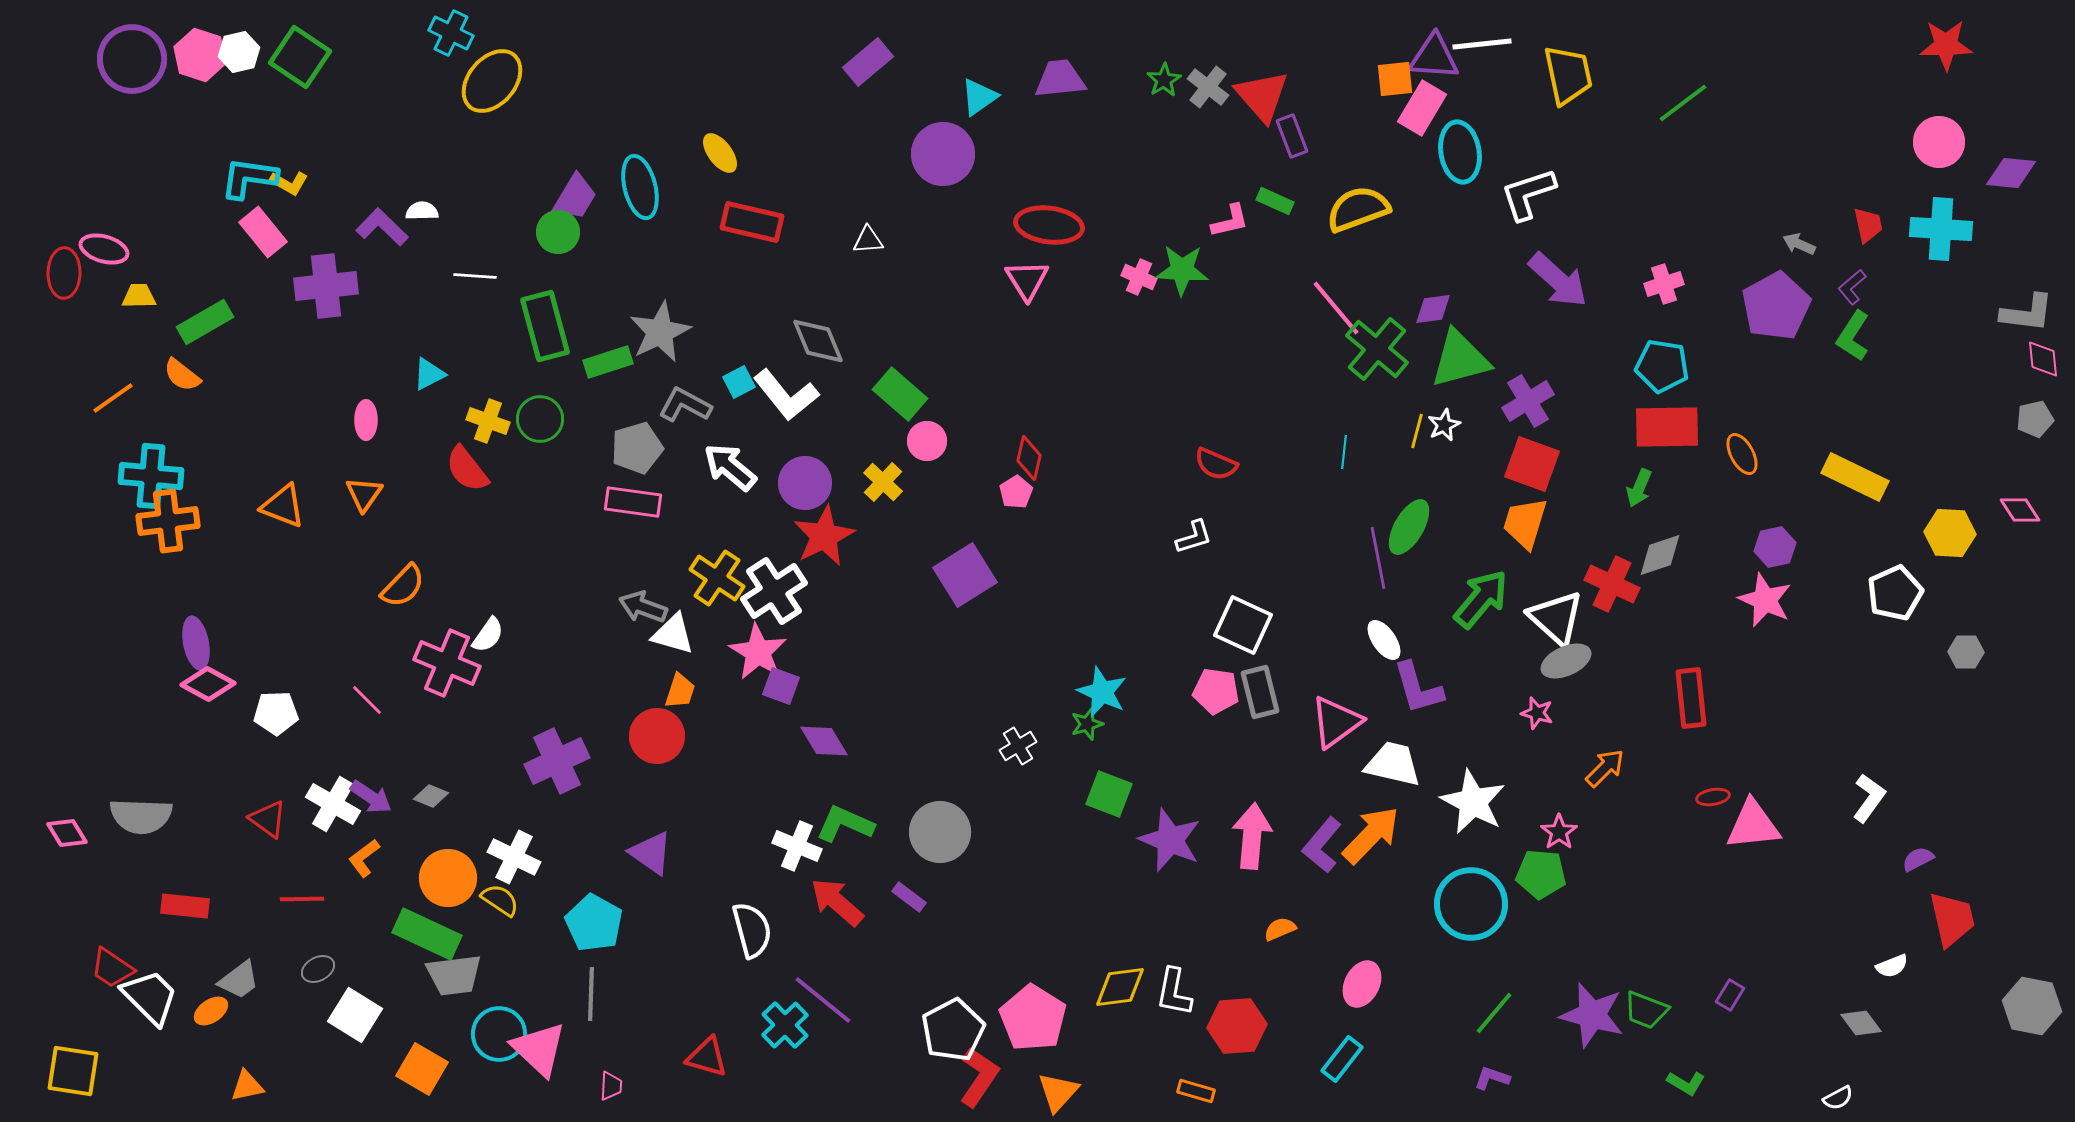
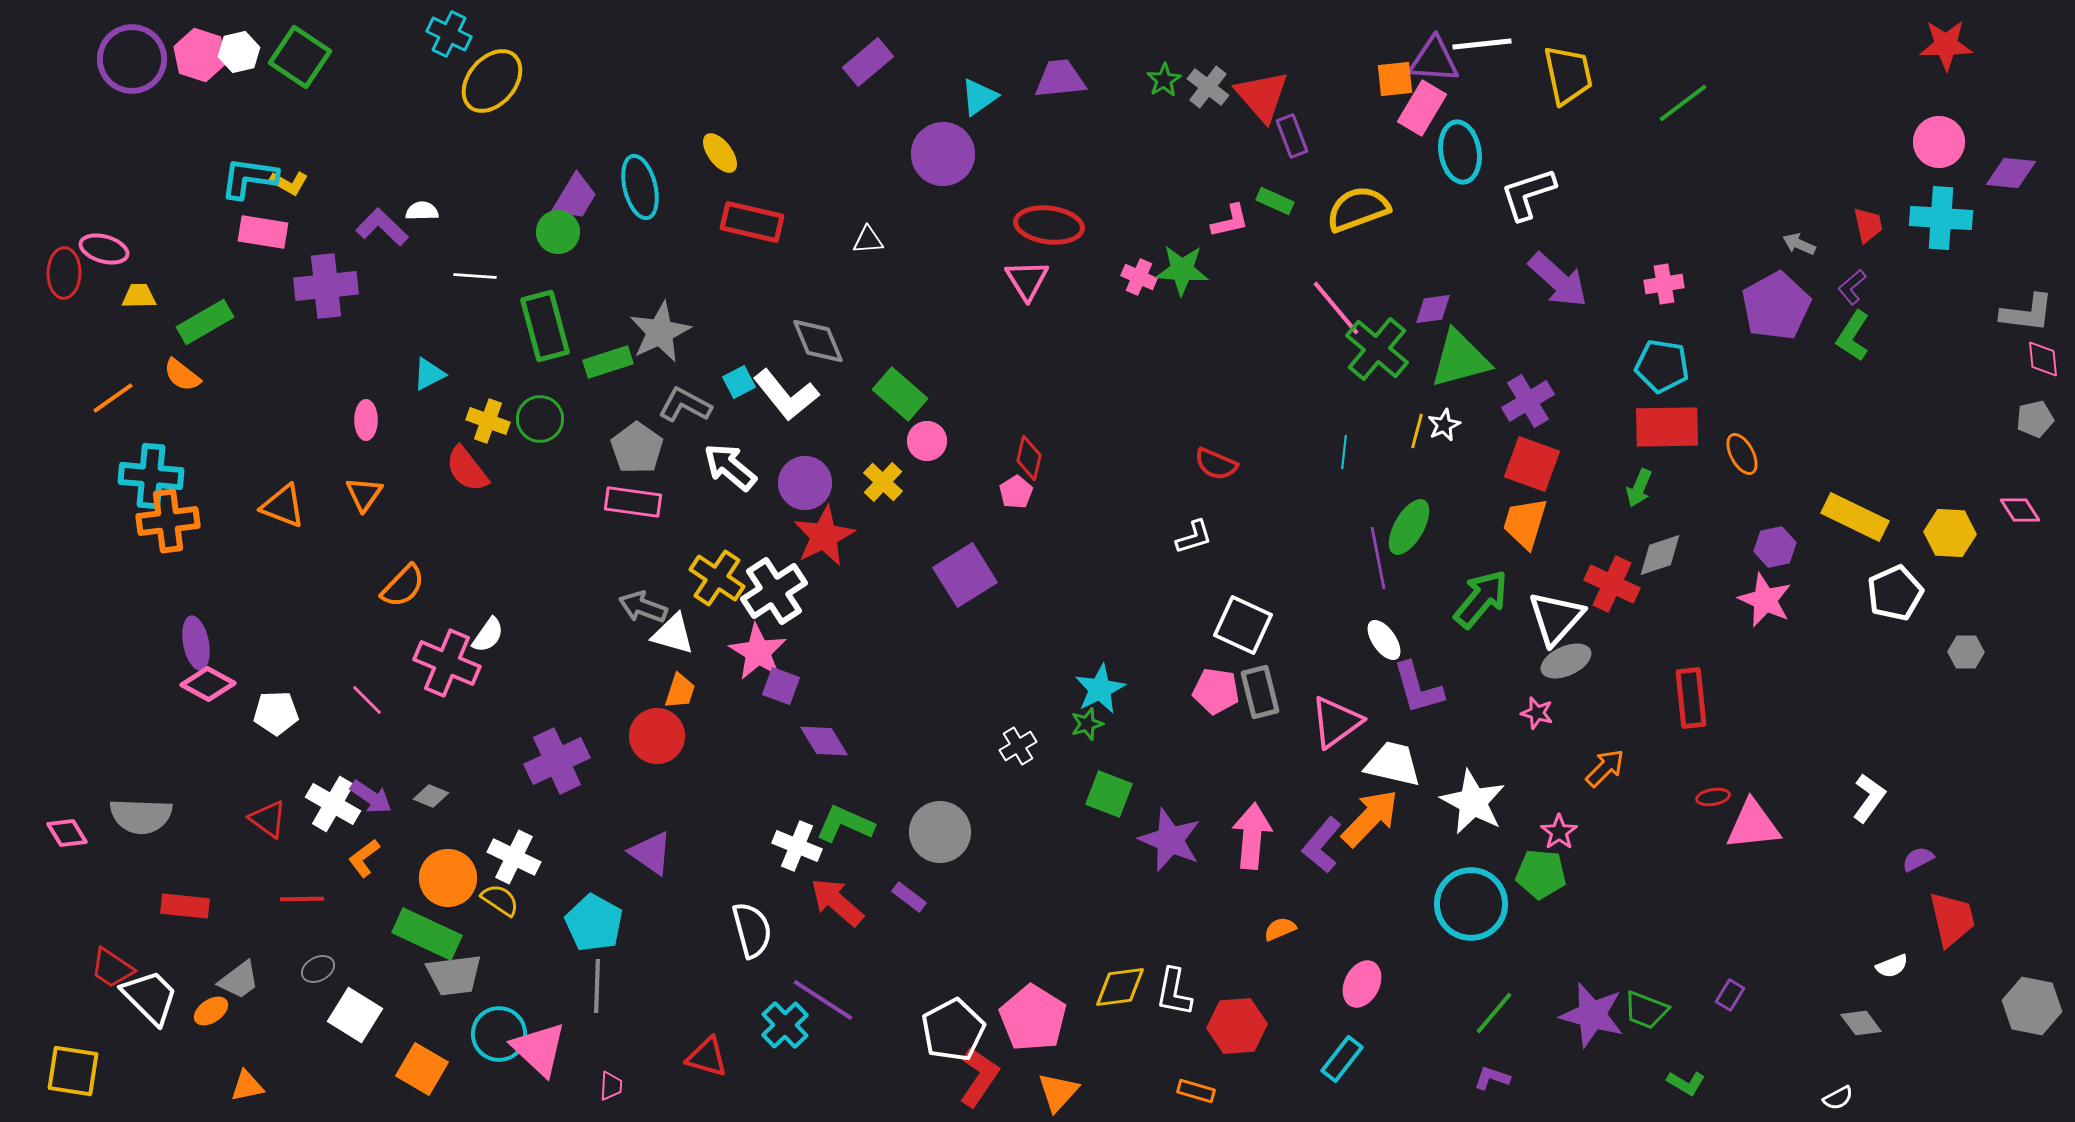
cyan cross at (451, 33): moved 2 px left, 1 px down
purple triangle at (1434, 57): moved 3 px down
cyan cross at (1941, 229): moved 11 px up
pink rectangle at (263, 232): rotated 42 degrees counterclockwise
pink cross at (1664, 284): rotated 9 degrees clockwise
gray pentagon at (637, 448): rotated 21 degrees counterclockwise
yellow rectangle at (1855, 477): moved 40 px down
white triangle at (1556, 618): rotated 30 degrees clockwise
cyan star at (1102, 692): moved 2 px left, 3 px up; rotated 21 degrees clockwise
orange arrow at (1371, 835): moved 1 px left, 17 px up
gray line at (591, 994): moved 6 px right, 8 px up
purple line at (823, 1000): rotated 6 degrees counterclockwise
